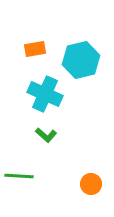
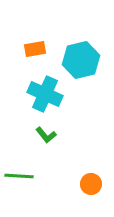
green L-shape: rotated 10 degrees clockwise
